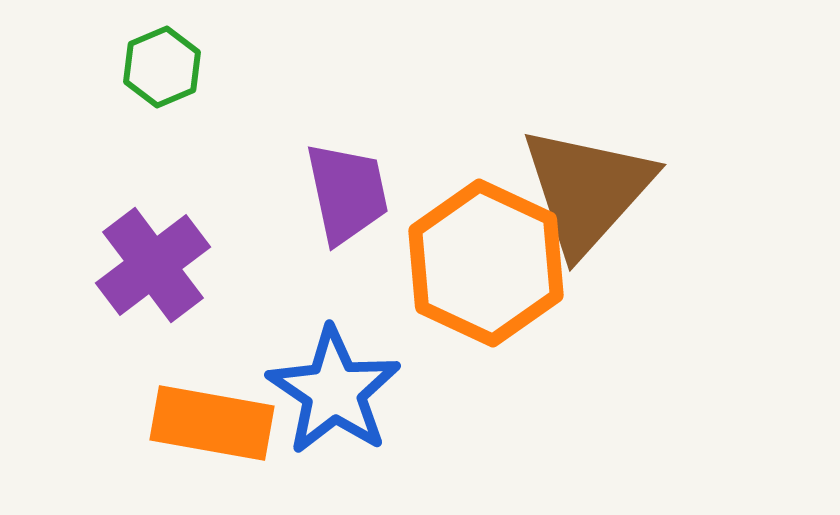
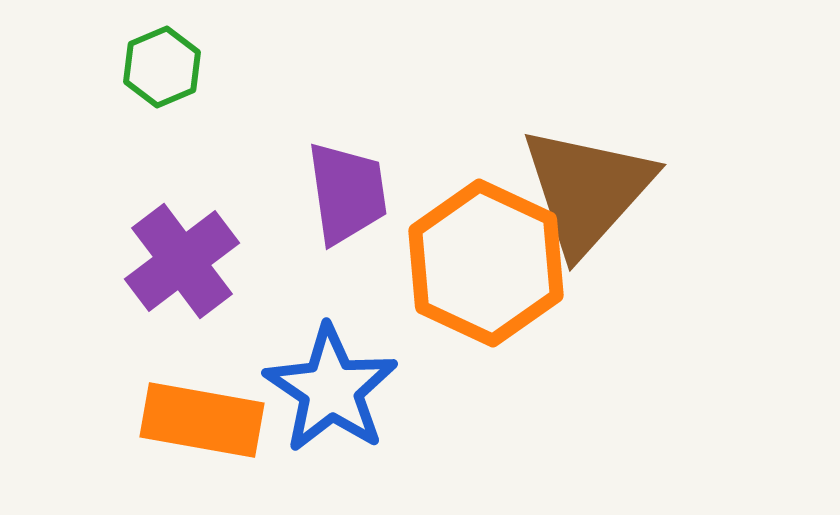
purple trapezoid: rotated 4 degrees clockwise
purple cross: moved 29 px right, 4 px up
blue star: moved 3 px left, 2 px up
orange rectangle: moved 10 px left, 3 px up
